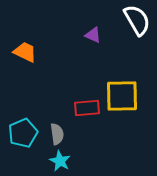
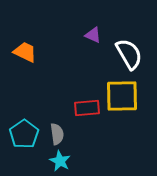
white semicircle: moved 8 px left, 34 px down
cyan pentagon: moved 1 px right, 1 px down; rotated 12 degrees counterclockwise
